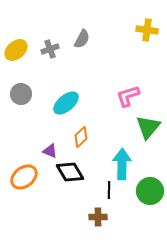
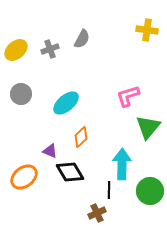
brown cross: moved 1 px left, 4 px up; rotated 24 degrees counterclockwise
